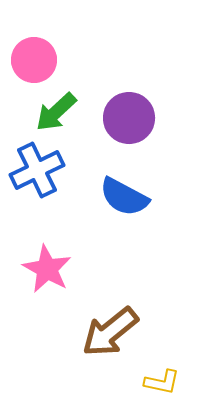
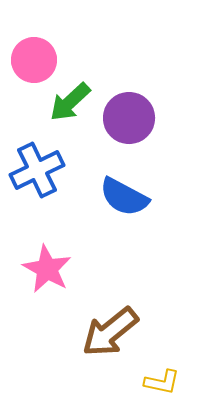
green arrow: moved 14 px right, 10 px up
